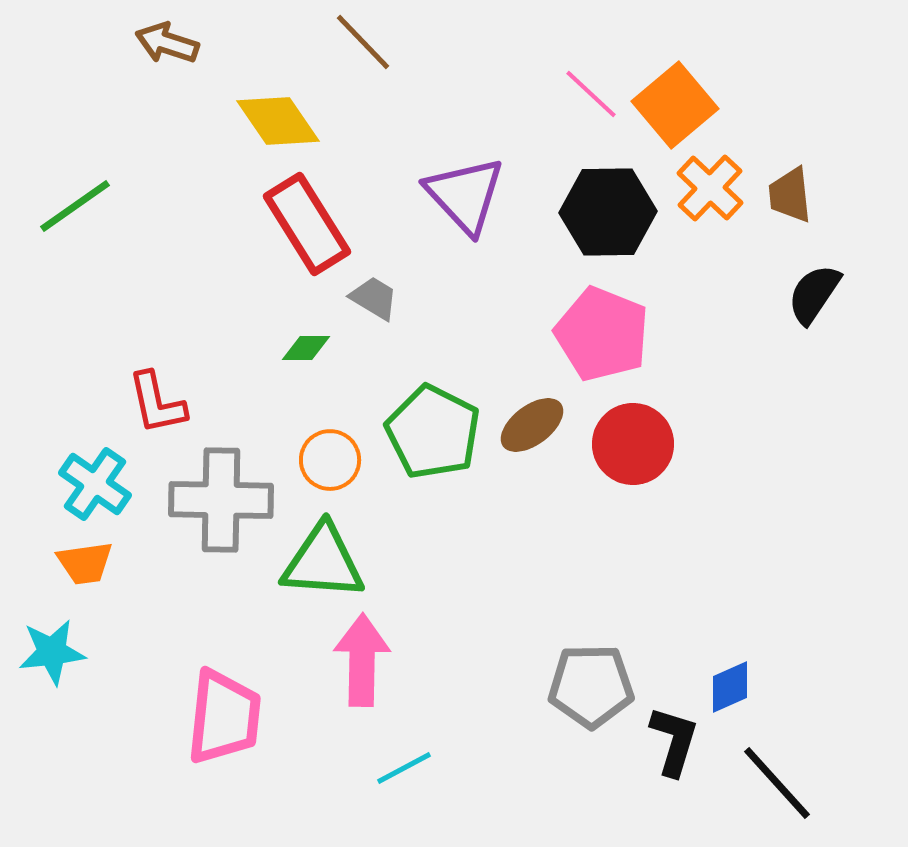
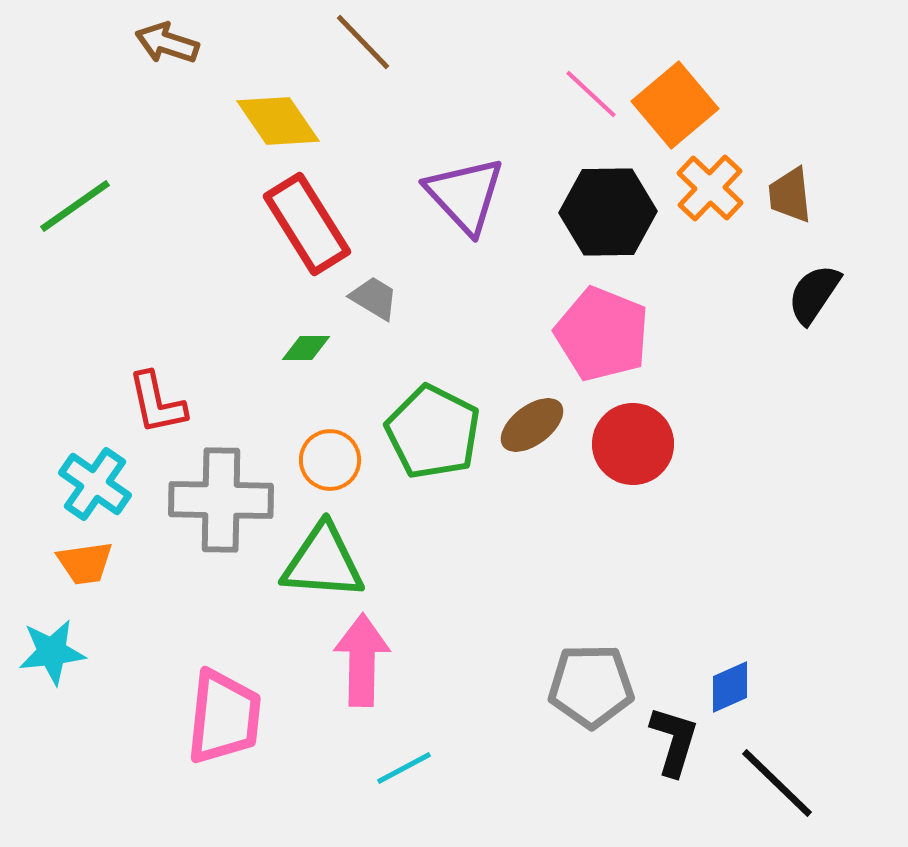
black line: rotated 4 degrees counterclockwise
